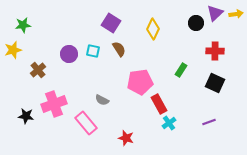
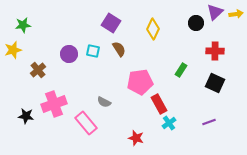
purple triangle: moved 1 px up
gray semicircle: moved 2 px right, 2 px down
red star: moved 10 px right
